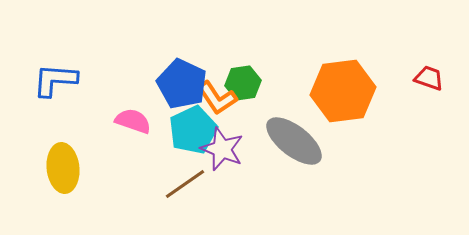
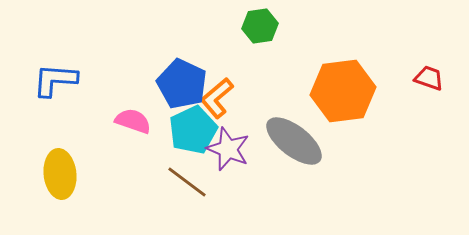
green hexagon: moved 17 px right, 57 px up
orange L-shape: rotated 84 degrees clockwise
purple star: moved 6 px right
yellow ellipse: moved 3 px left, 6 px down
brown line: moved 2 px right, 2 px up; rotated 72 degrees clockwise
